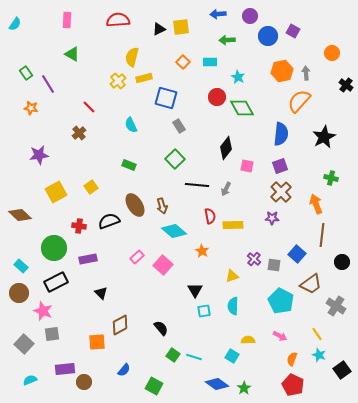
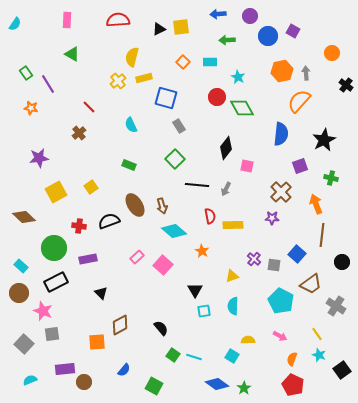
black star at (324, 137): moved 3 px down
purple star at (39, 155): moved 3 px down
purple square at (280, 166): moved 20 px right
brown diamond at (20, 215): moved 4 px right, 2 px down
